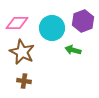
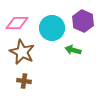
purple hexagon: rotated 15 degrees counterclockwise
